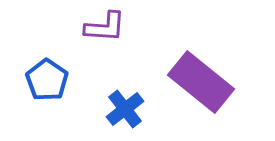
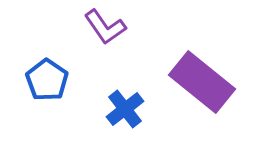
purple L-shape: rotated 51 degrees clockwise
purple rectangle: moved 1 px right
